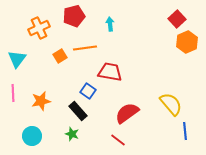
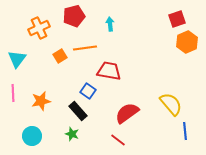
red square: rotated 24 degrees clockwise
red trapezoid: moved 1 px left, 1 px up
